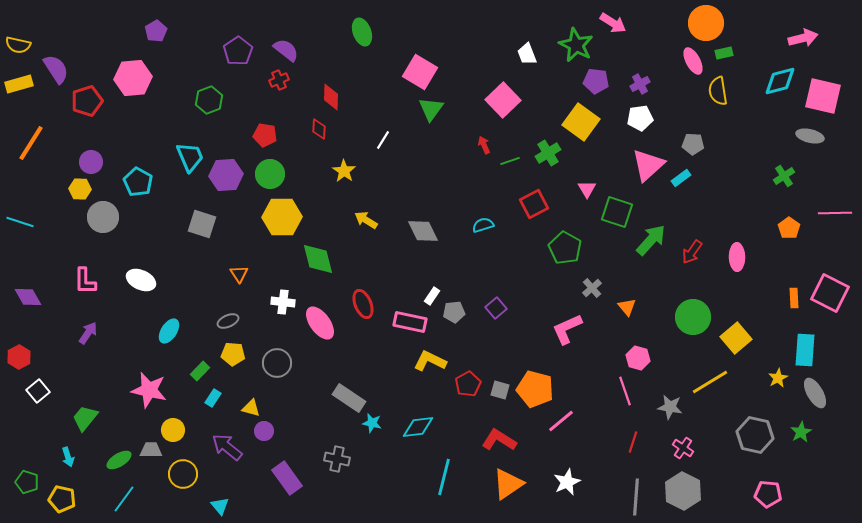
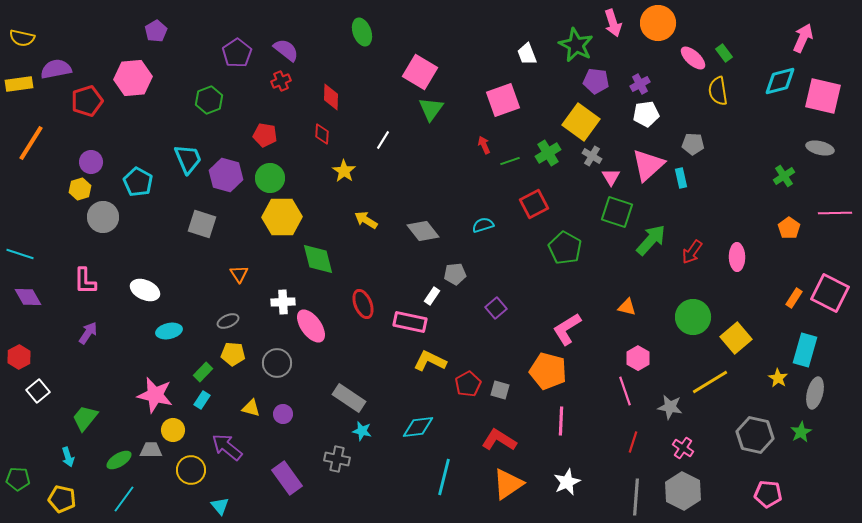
pink arrow at (613, 23): rotated 40 degrees clockwise
orange circle at (706, 23): moved 48 px left
pink arrow at (803, 38): rotated 52 degrees counterclockwise
yellow semicircle at (18, 45): moved 4 px right, 7 px up
purple pentagon at (238, 51): moved 1 px left, 2 px down
green rectangle at (724, 53): rotated 66 degrees clockwise
pink ellipse at (693, 61): moved 3 px up; rotated 20 degrees counterclockwise
purple semicircle at (56, 69): rotated 68 degrees counterclockwise
red cross at (279, 80): moved 2 px right, 1 px down
yellow rectangle at (19, 84): rotated 8 degrees clockwise
pink square at (503, 100): rotated 24 degrees clockwise
white pentagon at (640, 118): moved 6 px right, 4 px up
red diamond at (319, 129): moved 3 px right, 5 px down
gray ellipse at (810, 136): moved 10 px right, 12 px down
cyan trapezoid at (190, 157): moved 2 px left, 2 px down
green circle at (270, 174): moved 4 px down
purple hexagon at (226, 175): rotated 20 degrees clockwise
cyan rectangle at (681, 178): rotated 66 degrees counterclockwise
yellow hexagon at (80, 189): rotated 20 degrees counterclockwise
pink triangle at (587, 189): moved 24 px right, 12 px up
cyan line at (20, 222): moved 32 px down
gray diamond at (423, 231): rotated 12 degrees counterclockwise
white ellipse at (141, 280): moved 4 px right, 10 px down
gray cross at (592, 288): moved 132 px up; rotated 18 degrees counterclockwise
orange rectangle at (794, 298): rotated 36 degrees clockwise
white cross at (283, 302): rotated 10 degrees counterclockwise
orange triangle at (627, 307): rotated 36 degrees counterclockwise
gray pentagon at (454, 312): moved 1 px right, 38 px up
pink ellipse at (320, 323): moved 9 px left, 3 px down
pink L-shape at (567, 329): rotated 8 degrees counterclockwise
cyan ellipse at (169, 331): rotated 45 degrees clockwise
cyan rectangle at (805, 350): rotated 12 degrees clockwise
pink hexagon at (638, 358): rotated 15 degrees clockwise
green rectangle at (200, 371): moved 3 px right, 1 px down
yellow star at (778, 378): rotated 12 degrees counterclockwise
orange pentagon at (535, 389): moved 13 px right, 18 px up
pink star at (149, 390): moved 6 px right, 5 px down
gray ellipse at (815, 393): rotated 44 degrees clockwise
cyan rectangle at (213, 398): moved 11 px left, 2 px down
pink line at (561, 421): rotated 48 degrees counterclockwise
cyan star at (372, 423): moved 10 px left, 8 px down
purple circle at (264, 431): moved 19 px right, 17 px up
yellow circle at (183, 474): moved 8 px right, 4 px up
green pentagon at (27, 482): moved 9 px left, 3 px up; rotated 15 degrees counterclockwise
